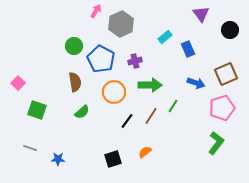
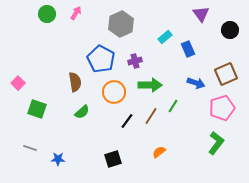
pink arrow: moved 20 px left, 2 px down
green circle: moved 27 px left, 32 px up
green square: moved 1 px up
orange semicircle: moved 14 px right
